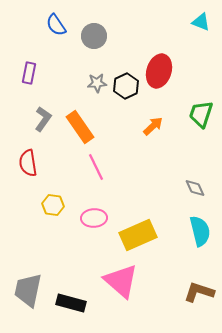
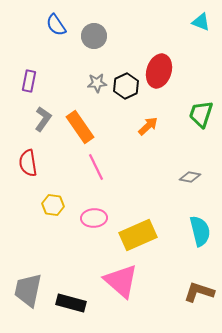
purple rectangle: moved 8 px down
orange arrow: moved 5 px left
gray diamond: moved 5 px left, 11 px up; rotated 55 degrees counterclockwise
